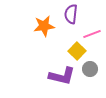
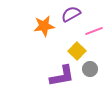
purple semicircle: rotated 54 degrees clockwise
pink line: moved 2 px right, 3 px up
purple L-shape: rotated 24 degrees counterclockwise
